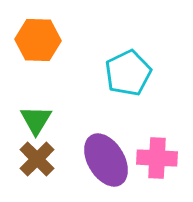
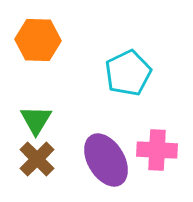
pink cross: moved 8 px up
